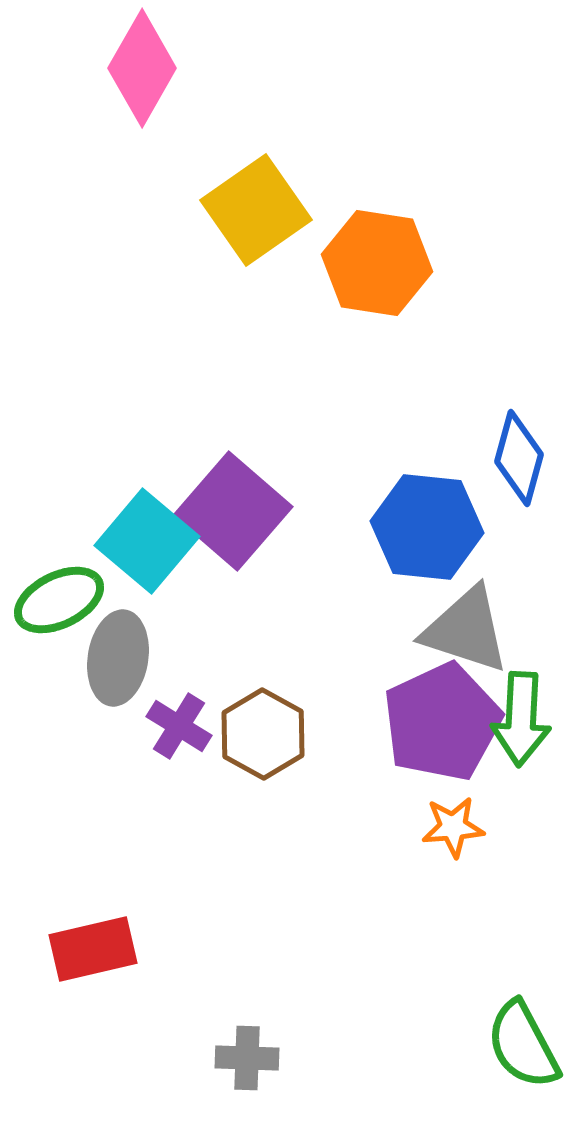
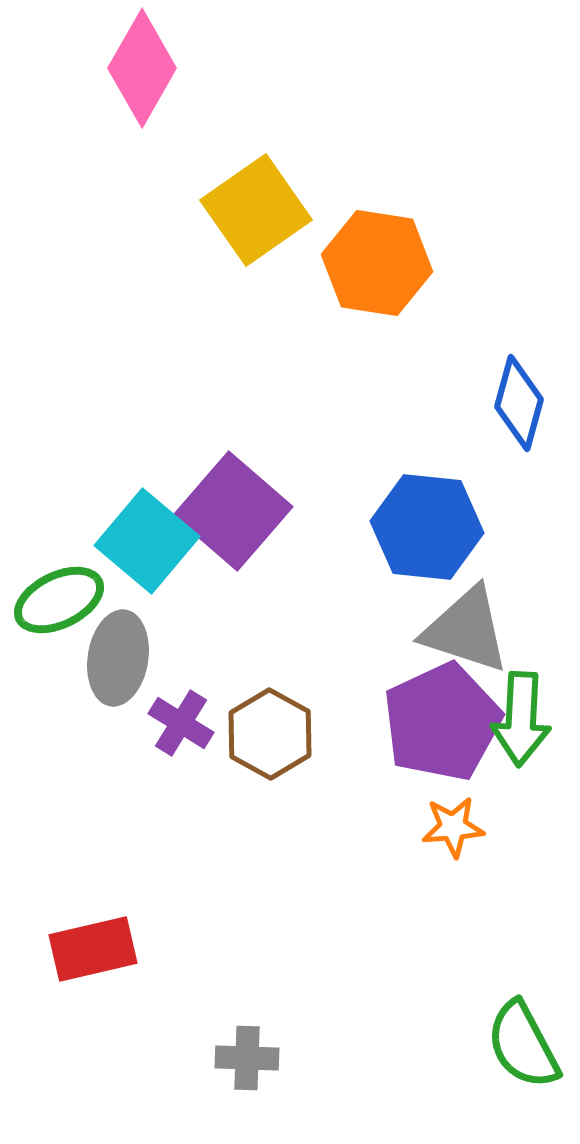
blue diamond: moved 55 px up
purple cross: moved 2 px right, 3 px up
brown hexagon: moved 7 px right
